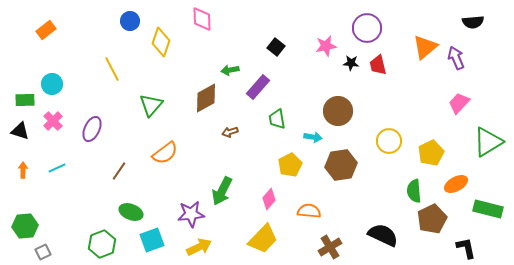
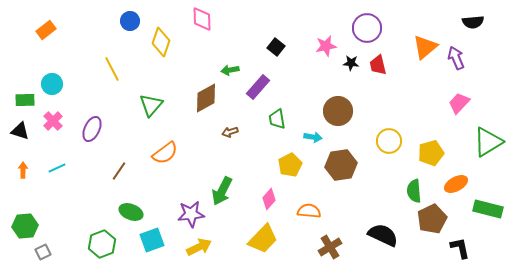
yellow pentagon at (431, 153): rotated 10 degrees clockwise
black L-shape at (466, 248): moved 6 px left
